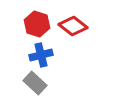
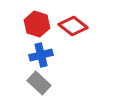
gray rectangle: moved 4 px right
